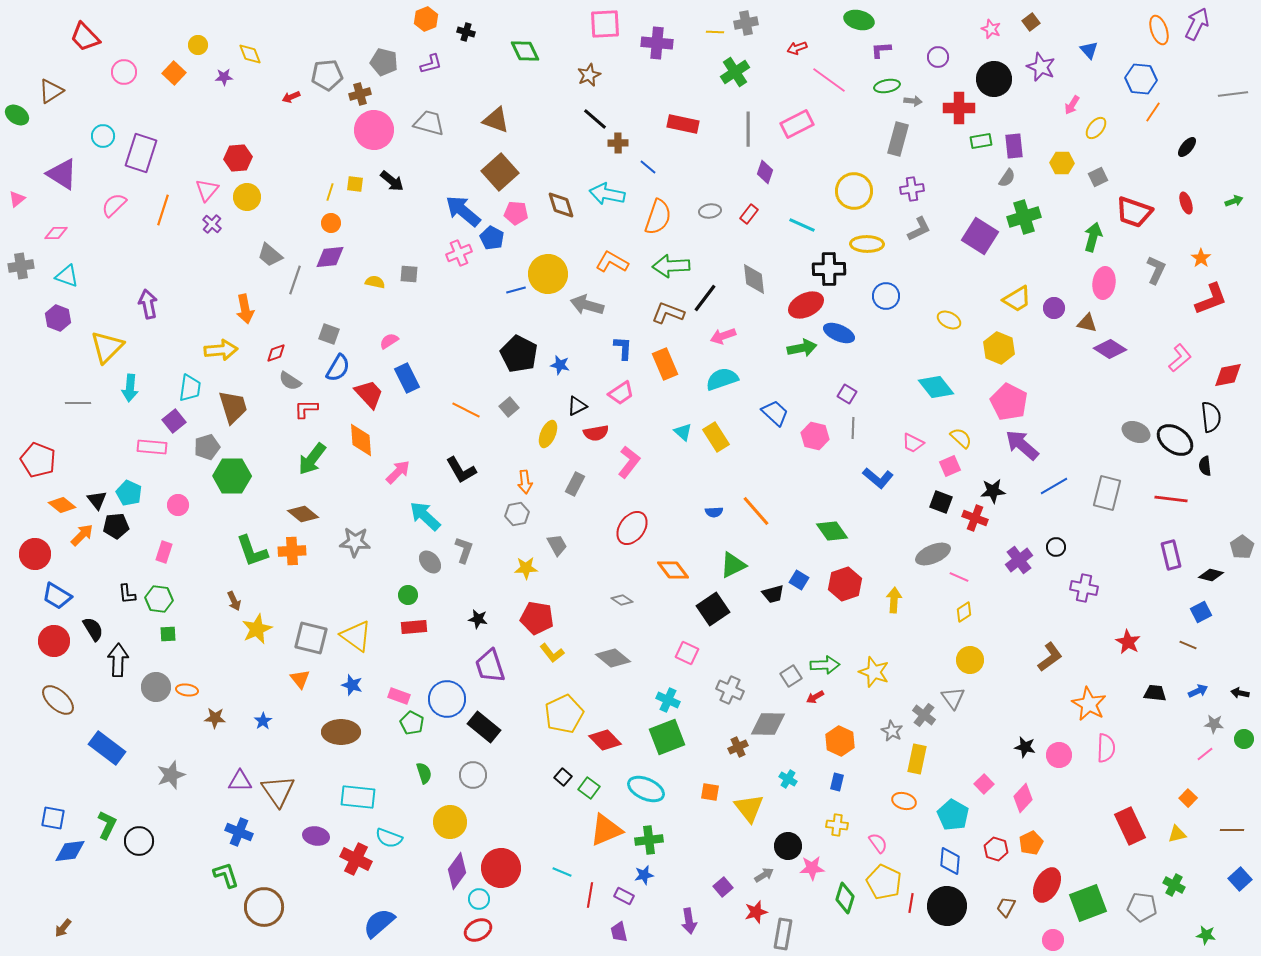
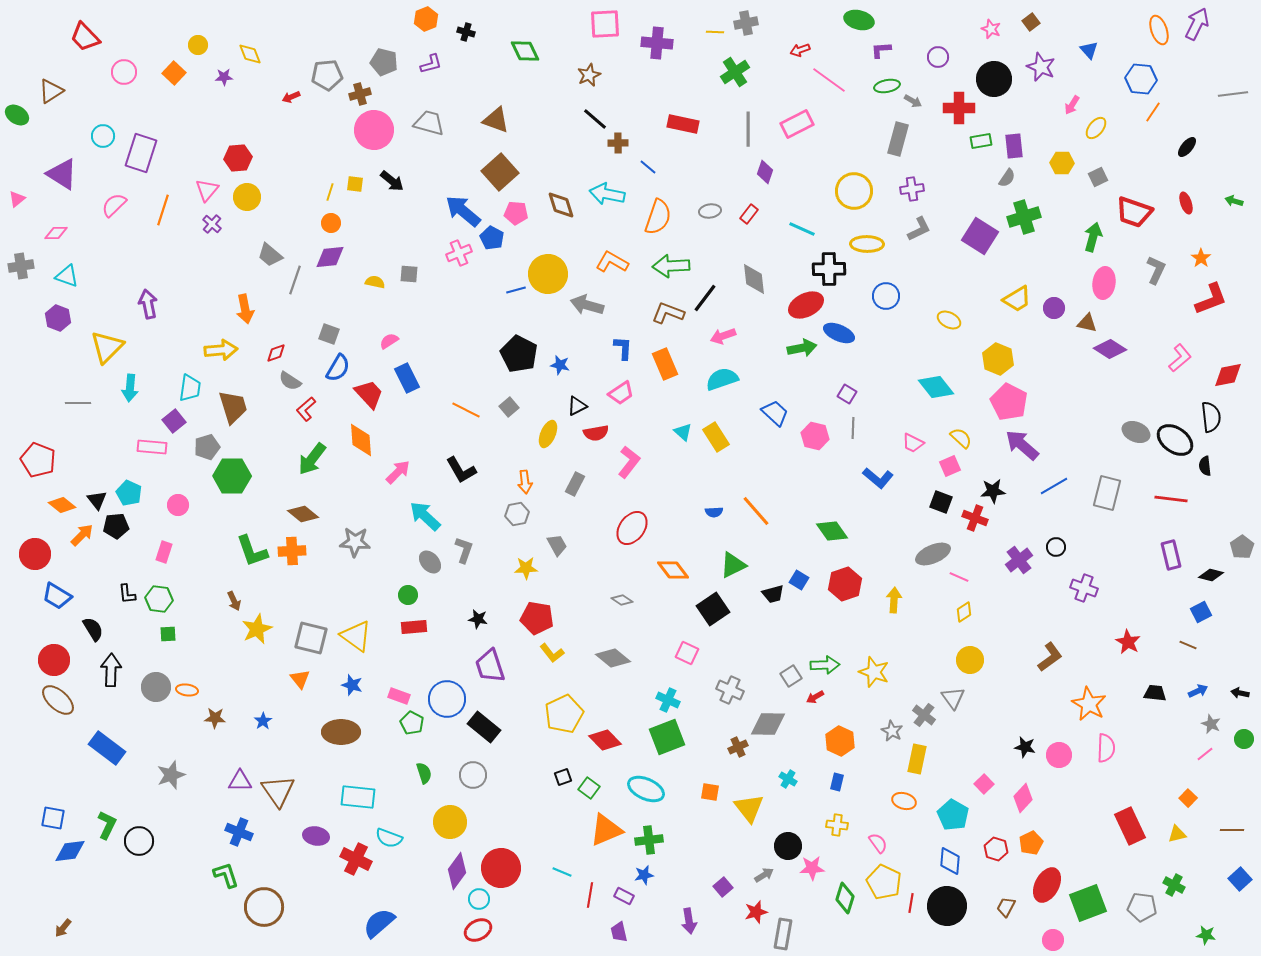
red arrow at (797, 48): moved 3 px right, 2 px down
gray arrow at (913, 101): rotated 24 degrees clockwise
green arrow at (1234, 201): rotated 144 degrees counterclockwise
cyan line at (802, 225): moved 4 px down
yellow hexagon at (999, 348): moved 1 px left, 11 px down
red L-shape at (306, 409): rotated 40 degrees counterclockwise
purple cross at (1084, 588): rotated 8 degrees clockwise
red circle at (54, 641): moved 19 px down
black arrow at (118, 660): moved 7 px left, 10 px down
gray star at (1214, 724): moved 3 px left; rotated 18 degrees clockwise
black square at (563, 777): rotated 30 degrees clockwise
